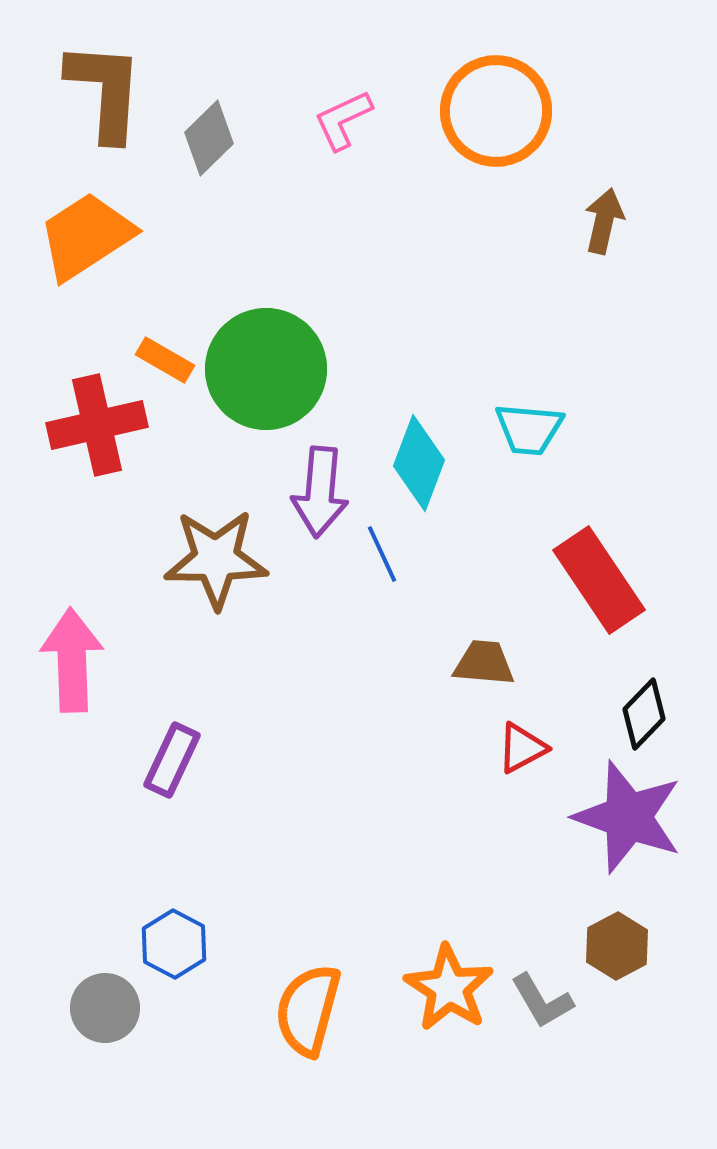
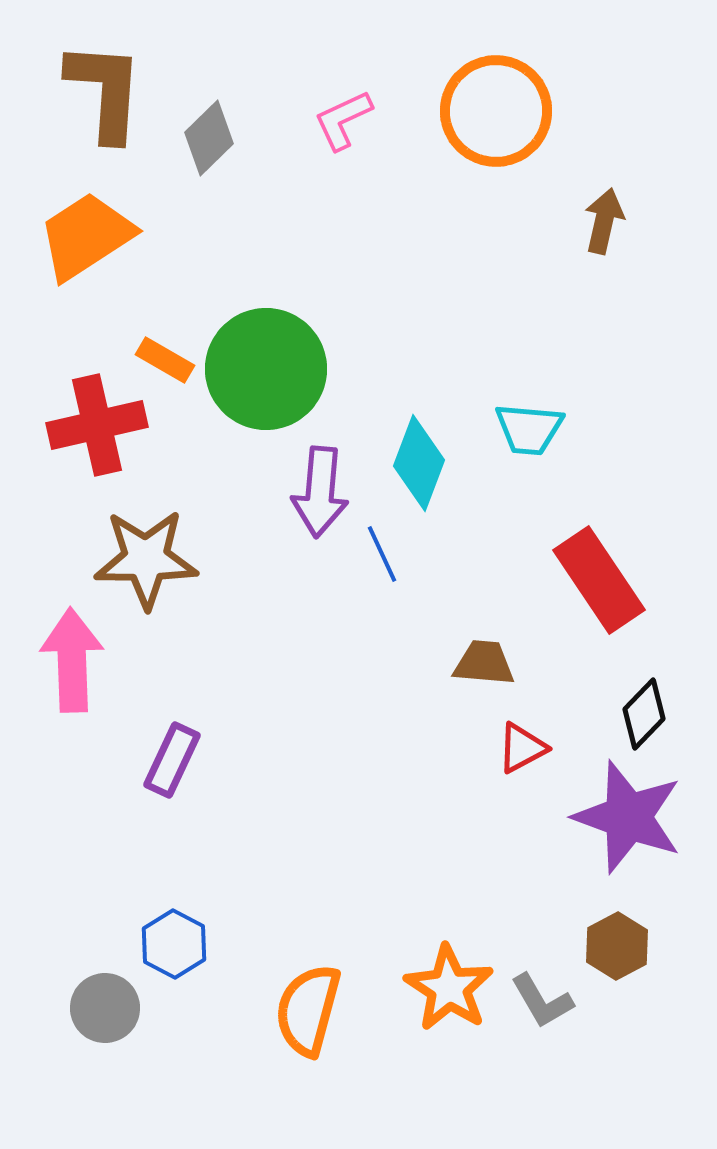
brown star: moved 70 px left
